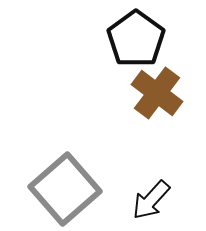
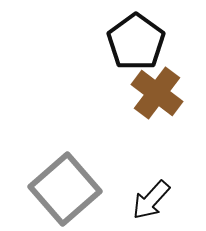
black pentagon: moved 3 px down
